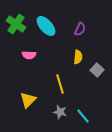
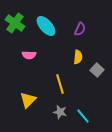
green cross: moved 1 px left, 1 px up
